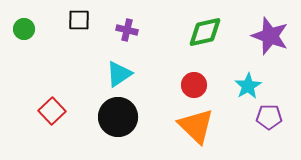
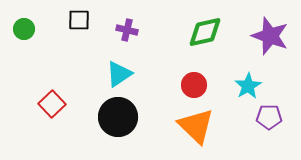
red square: moved 7 px up
